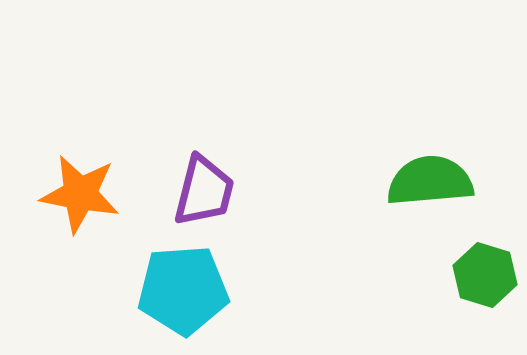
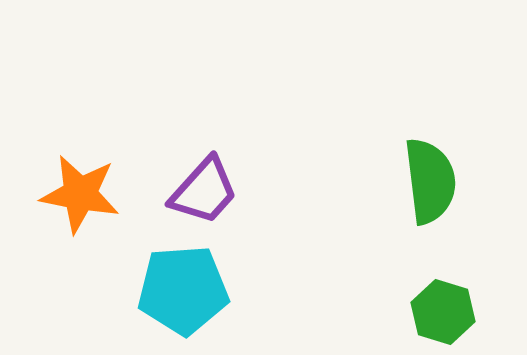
green semicircle: rotated 88 degrees clockwise
purple trapezoid: rotated 28 degrees clockwise
green hexagon: moved 42 px left, 37 px down
